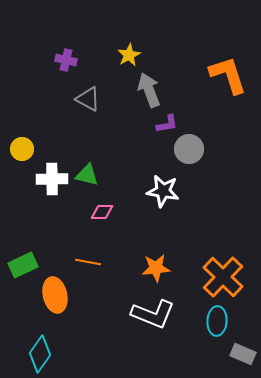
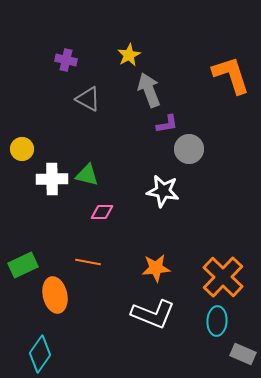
orange L-shape: moved 3 px right
